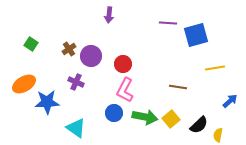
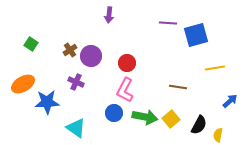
brown cross: moved 1 px right, 1 px down
red circle: moved 4 px right, 1 px up
orange ellipse: moved 1 px left
black semicircle: rotated 18 degrees counterclockwise
